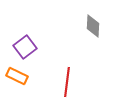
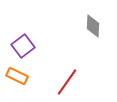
purple square: moved 2 px left, 1 px up
red line: rotated 28 degrees clockwise
